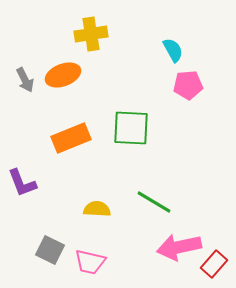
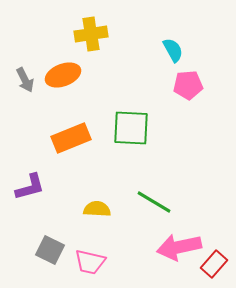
purple L-shape: moved 8 px right, 4 px down; rotated 84 degrees counterclockwise
